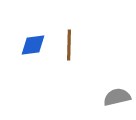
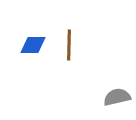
blue diamond: rotated 8 degrees clockwise
